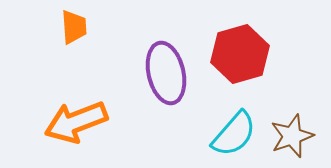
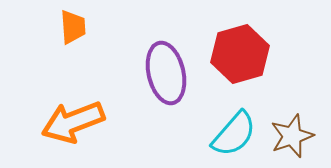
orange trapezoid: moved 1 px left
orange arrow: moved 3 px left
